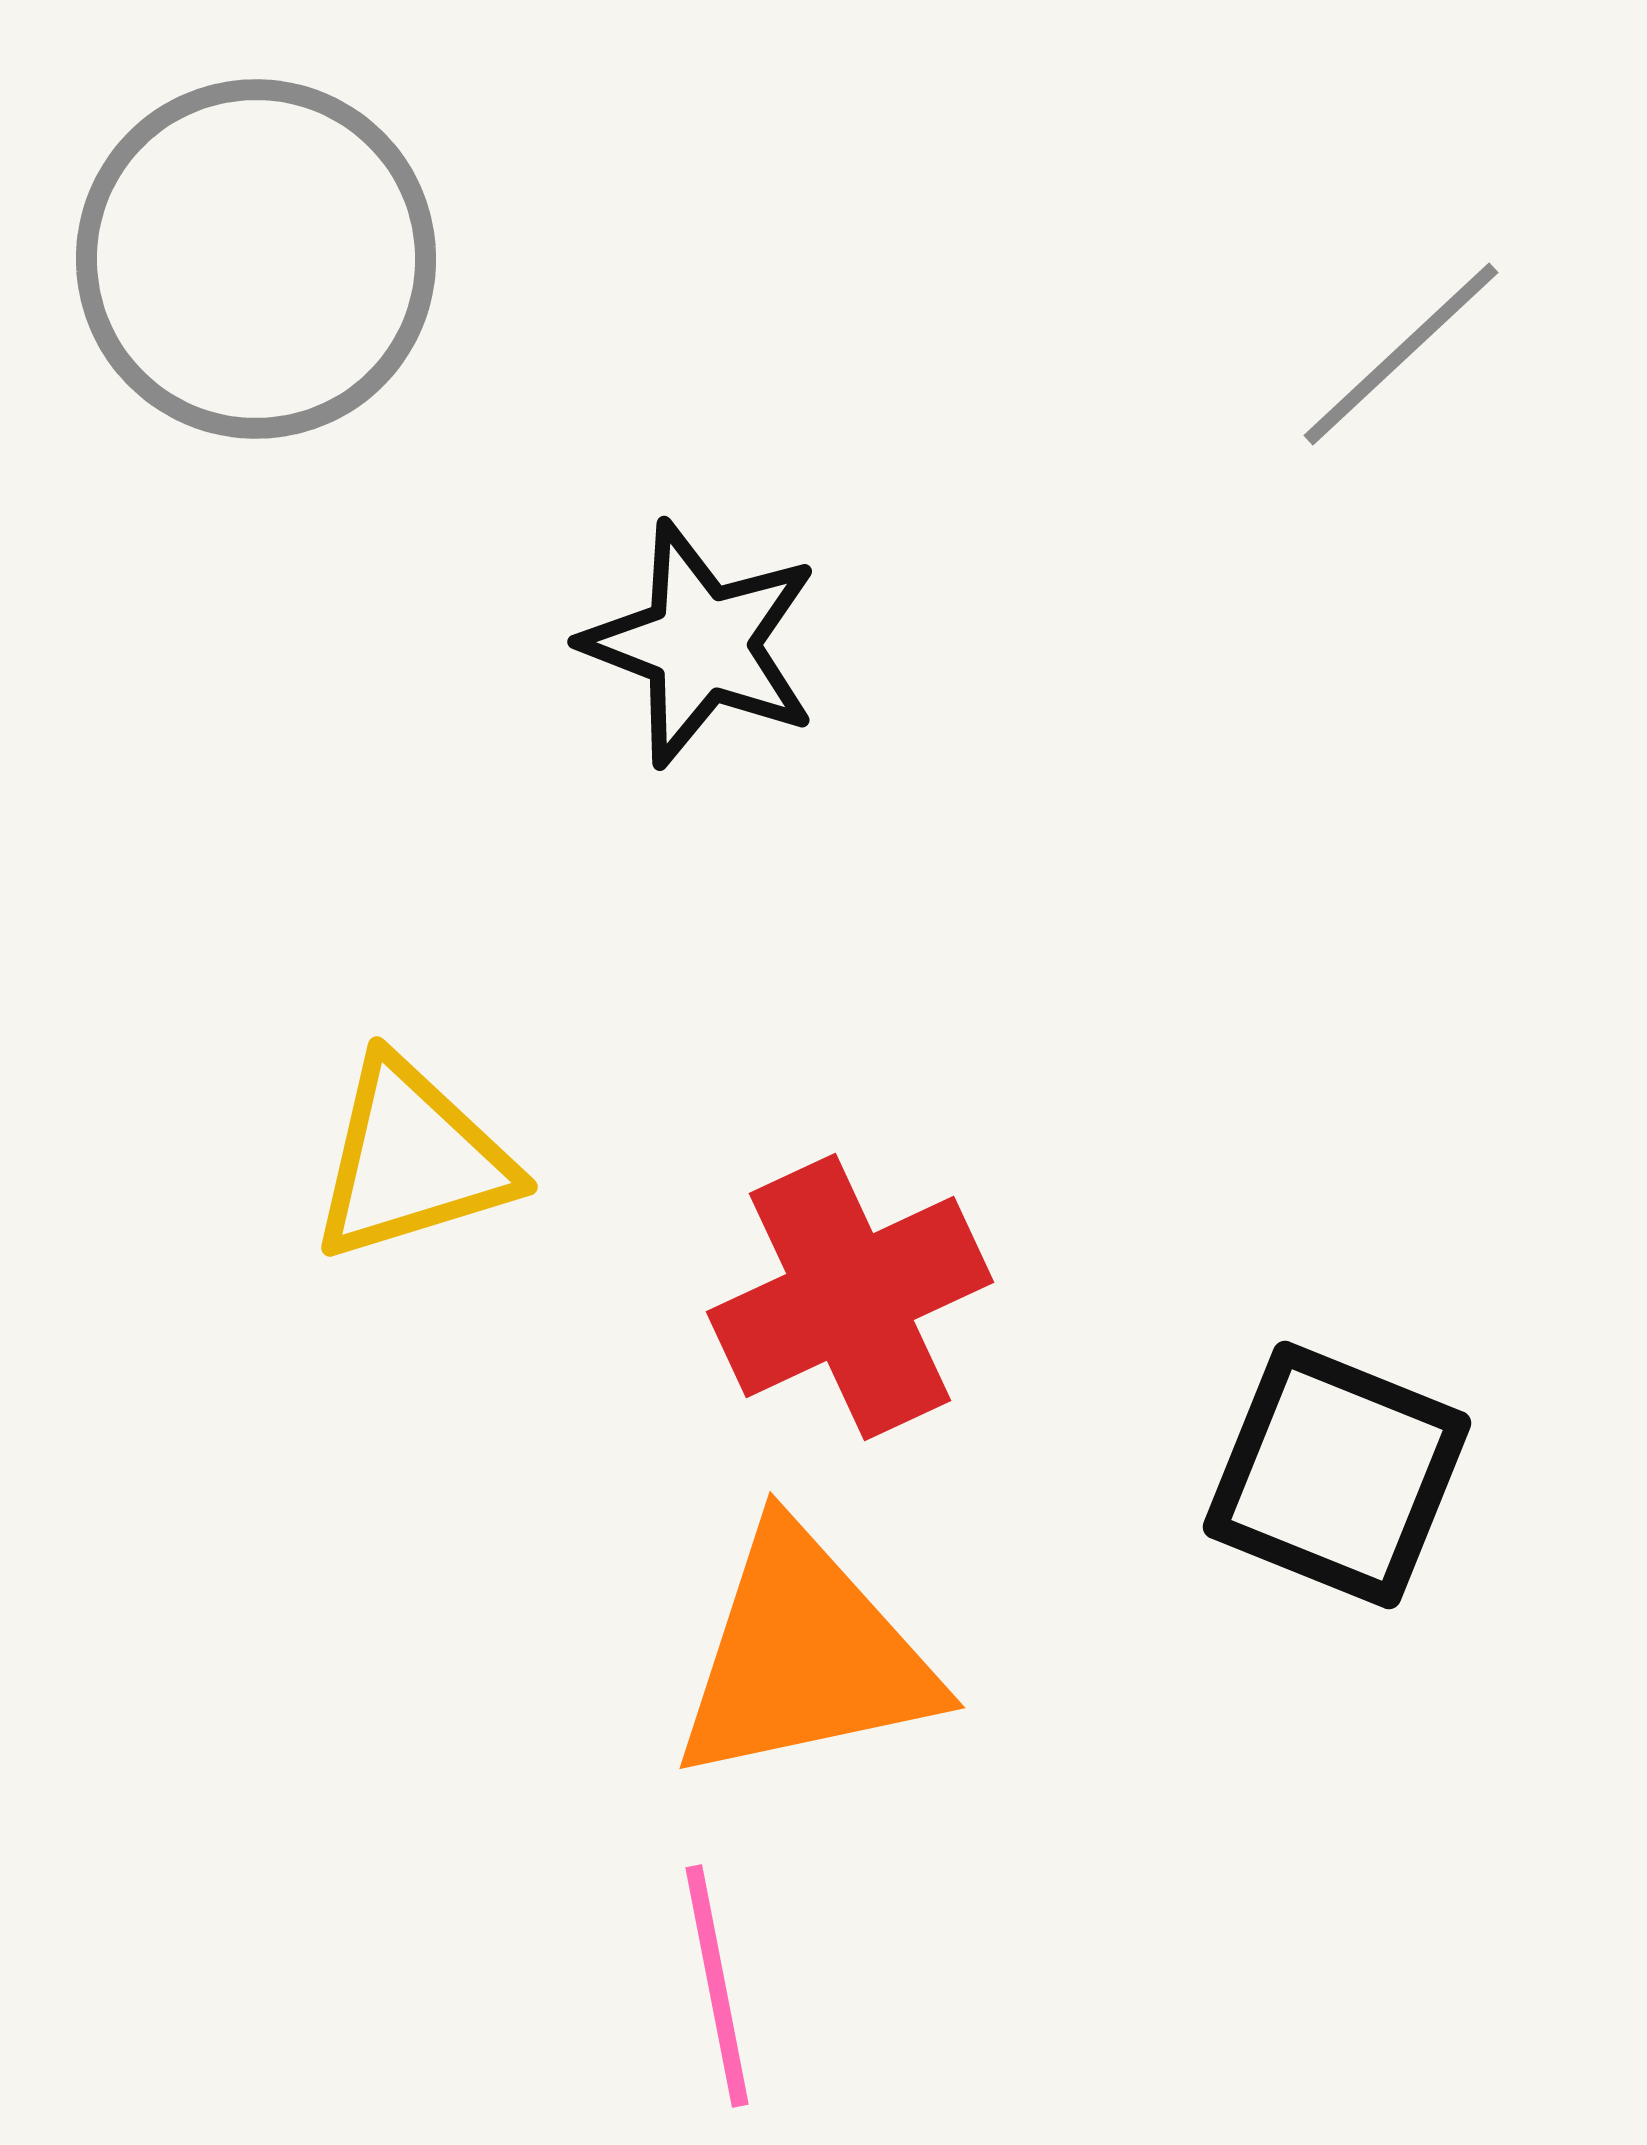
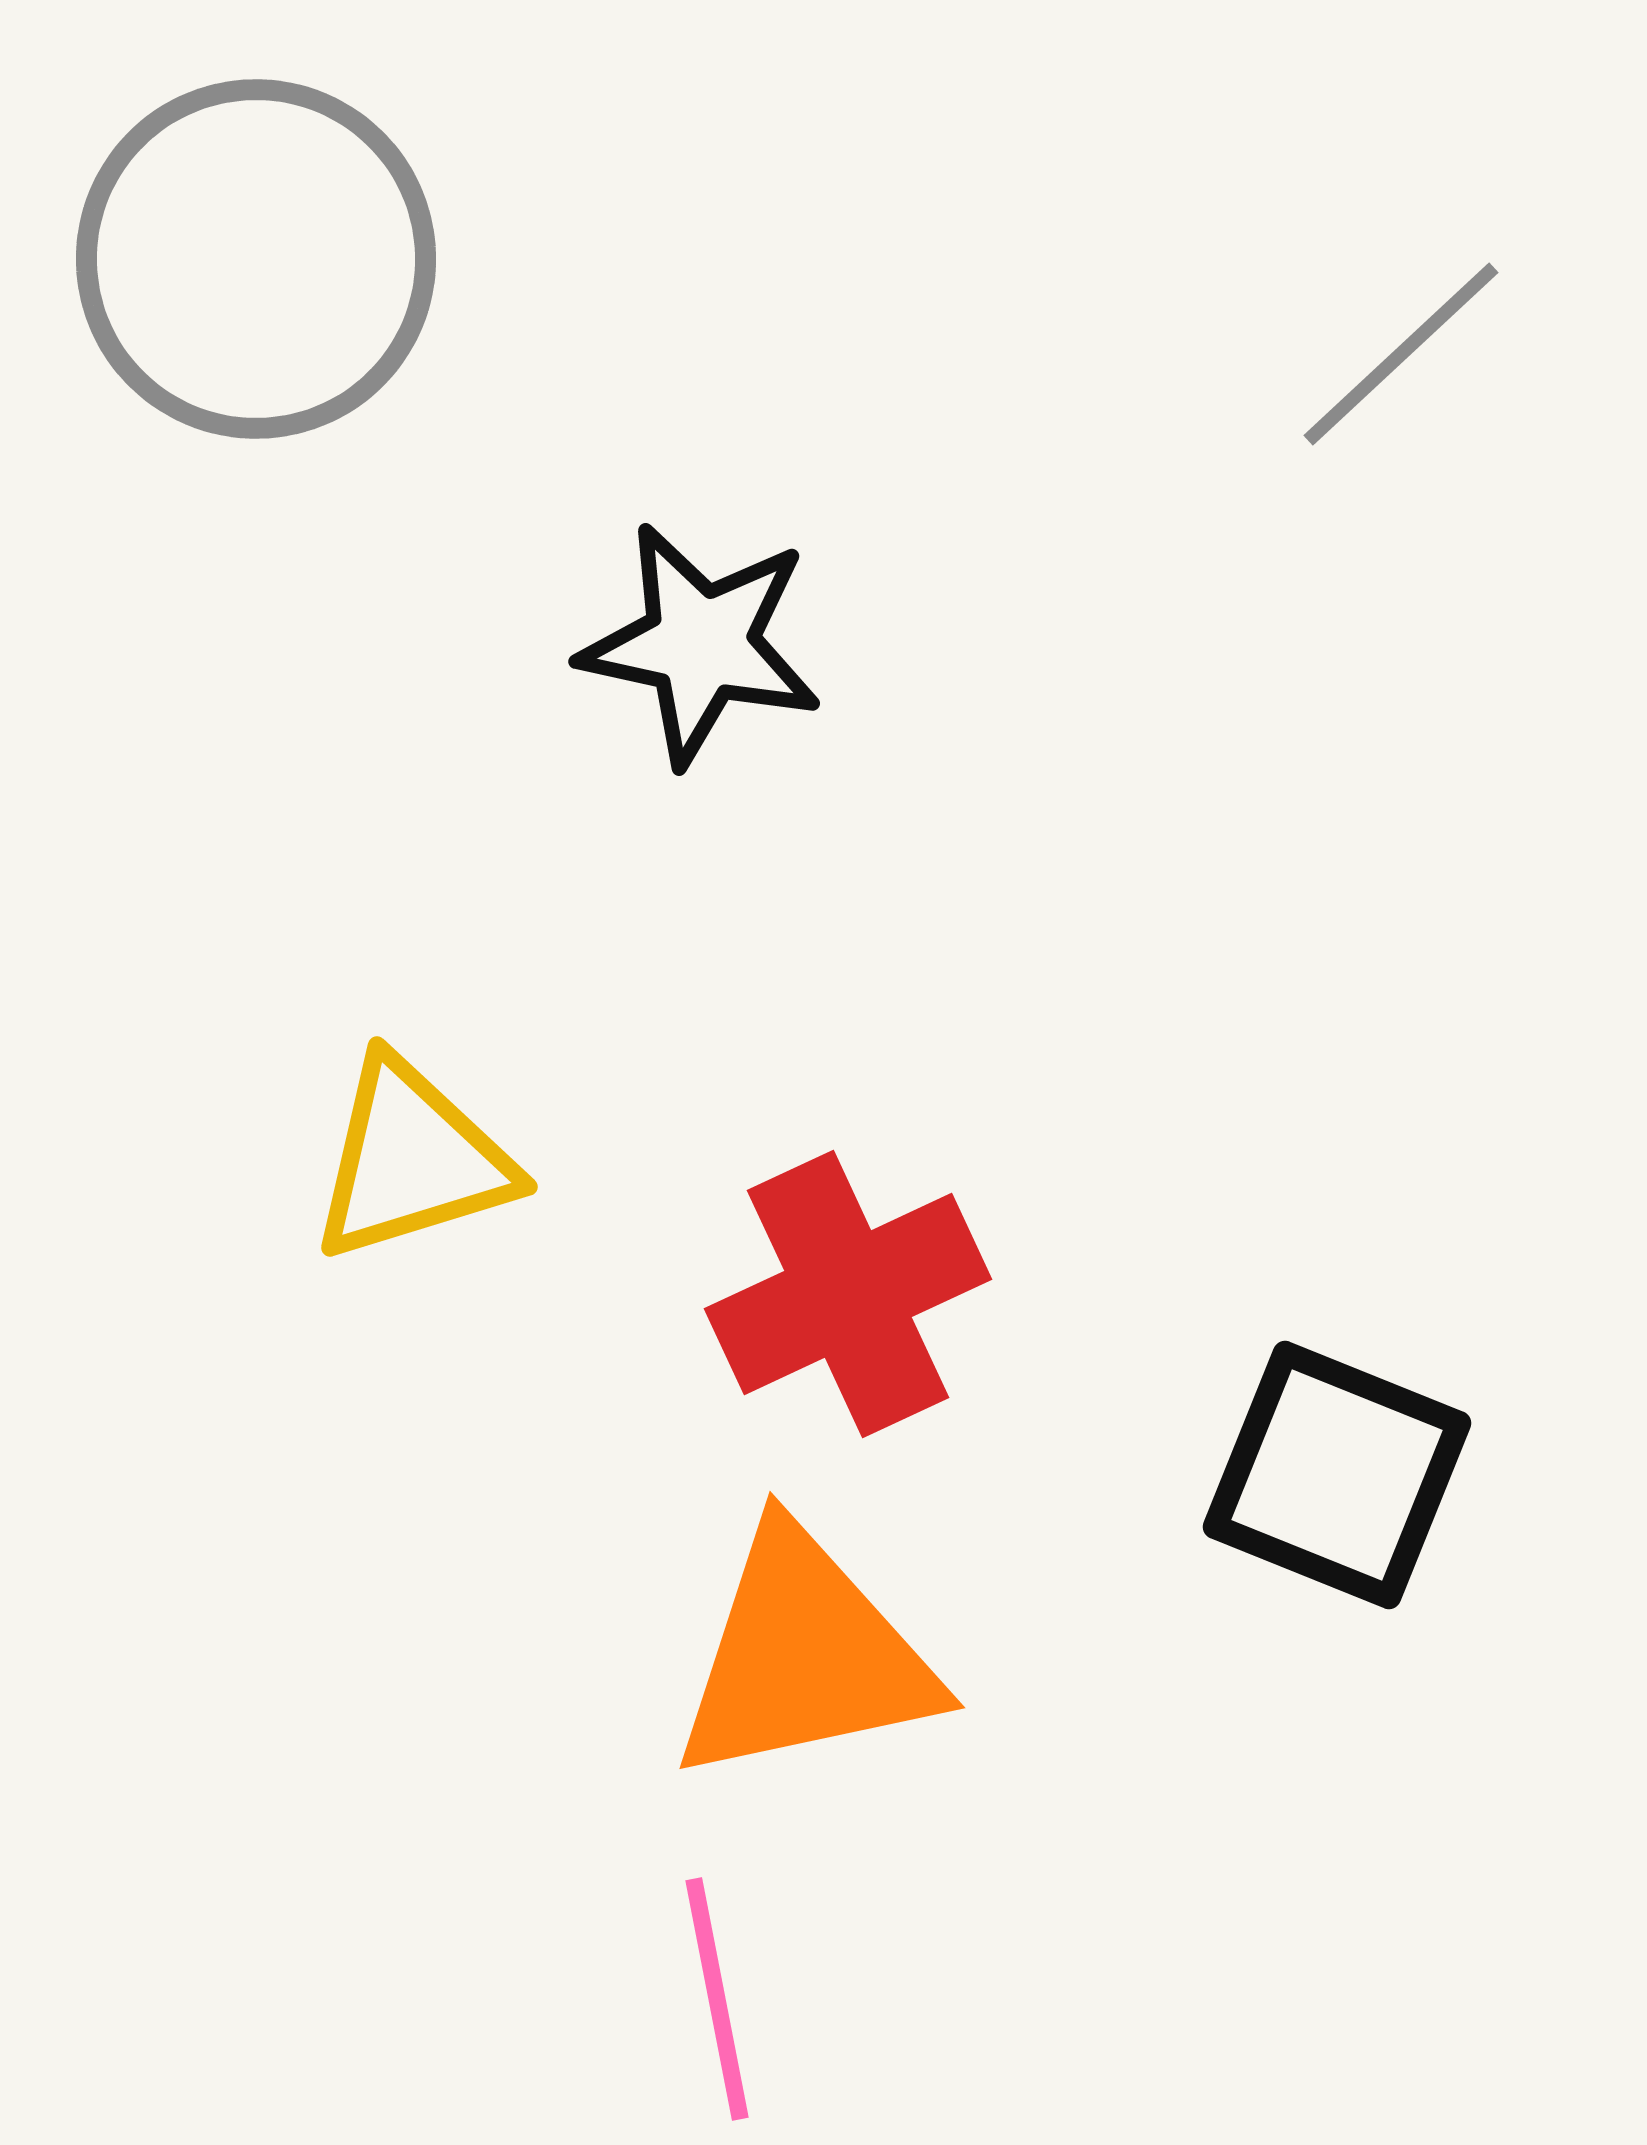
black star: rotated 9 degrees counterclockwise
red cross: moved 2 px left, 3 px up
pink line: moved 13 px down
